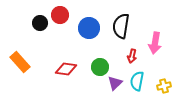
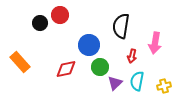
blue circle: moved 17 px down
red diamond: rotated 20 degrees counterclockwise
